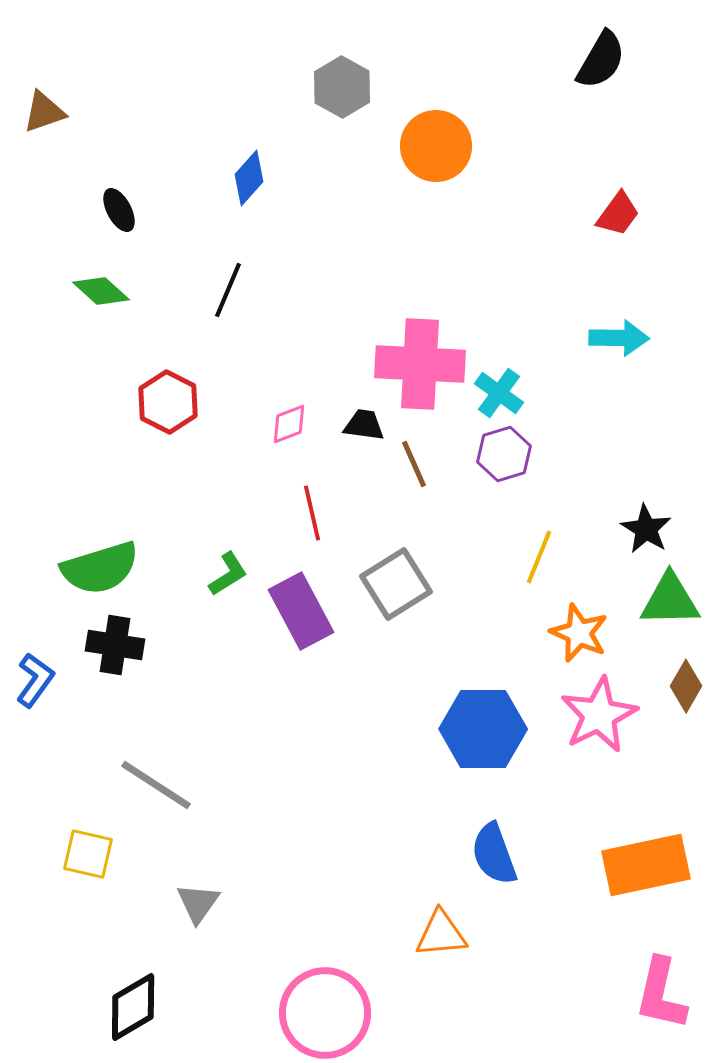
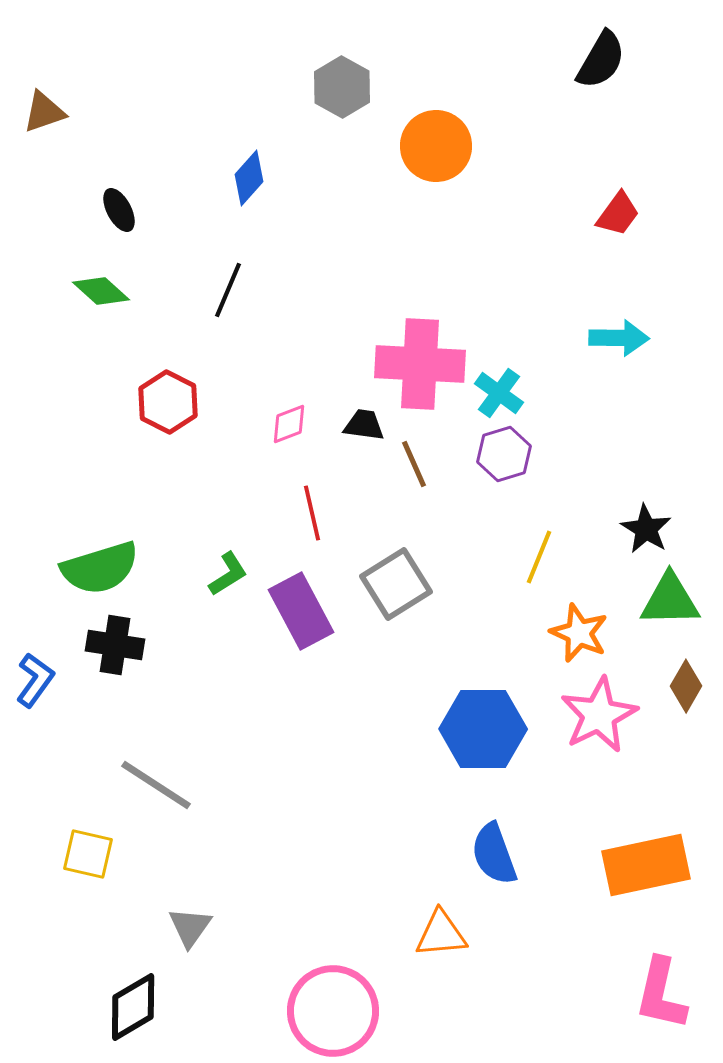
gray triangle: moved 8 px left, 24 px down
pink circle: moved 8 px right, 2 px up
